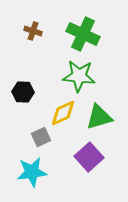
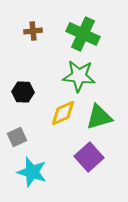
brown cross: rotated 24 degrees counterclockwise
gray square: moved 24 px left
cyan star: rotated 24 degrees clockwise
